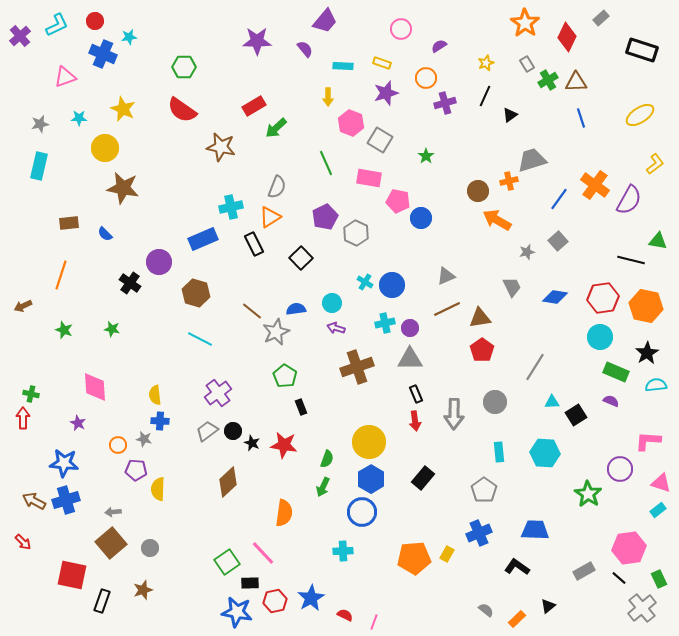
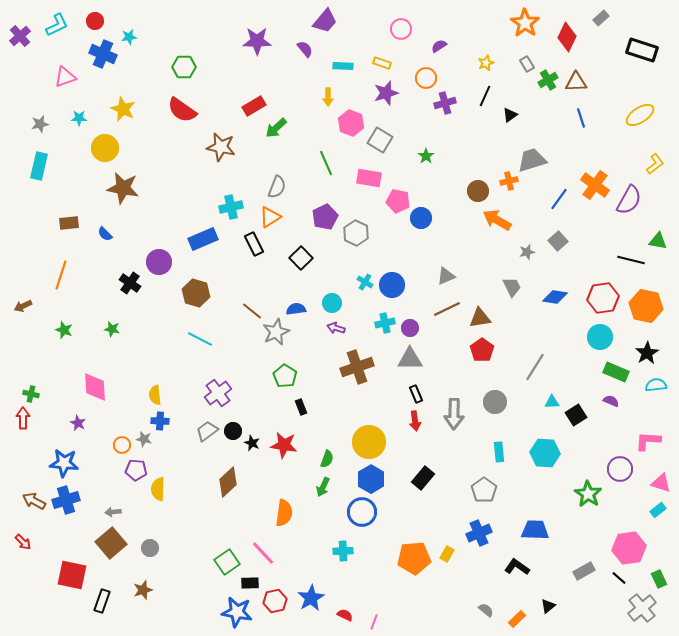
orange circle at (118, 445): moved 4 px right
